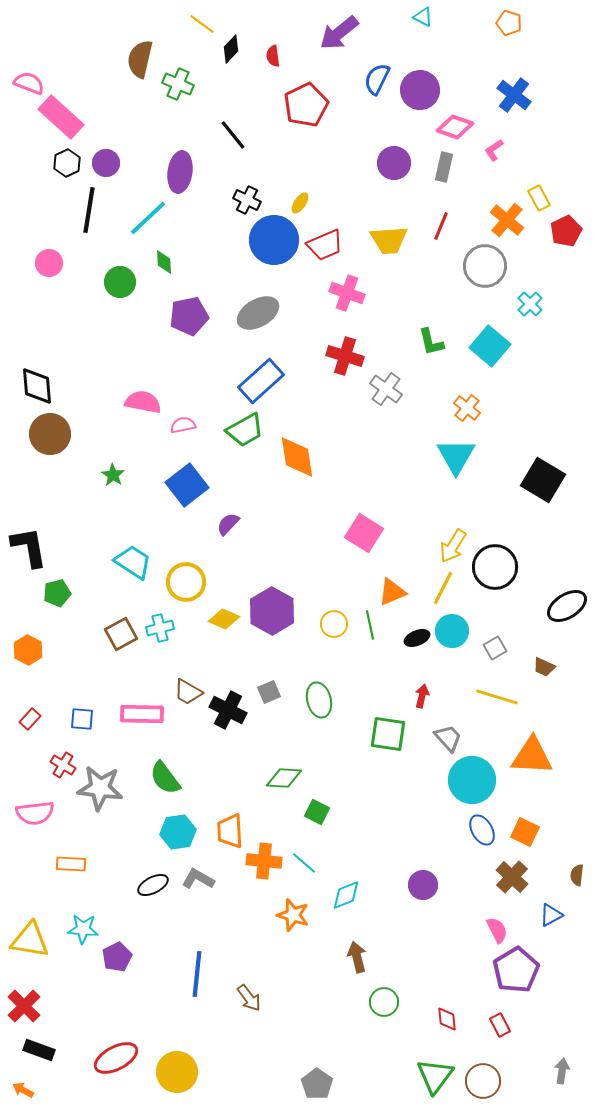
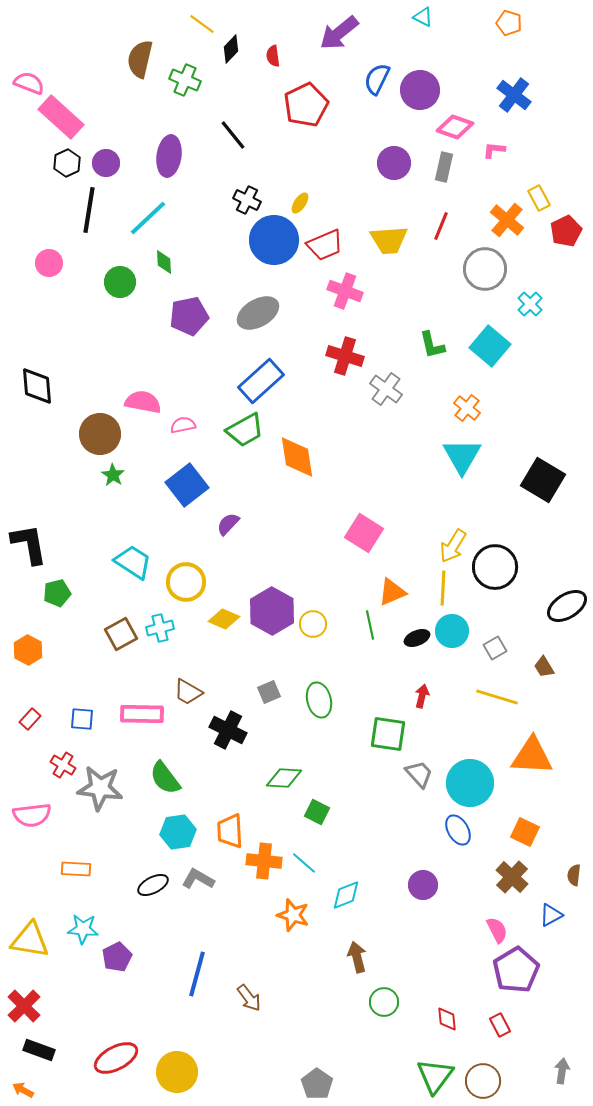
green cross at (178, 84): moved 7 px right, 4 px up
pink L-shape at (494, 150): rotated 40 degrees clockwise
purple ellipse at (180, 172): moved 11 px left, 16 px up
gray circle at (485, 266): moved 3 px down
pink cross at (347, 293): moved 2 px left, 2 px up
green L-shape at (431, 342): moved 1 px right, 3 px down
brown circle at (50, 434): moved 50 px right
cyan triangle at (456, 456): moved 6 px right
black L-shape at (29, 547): moved 3 px up
yellow line at (443, 588): rotated 24 degrees counterclockwise
yellow circle at (334, 624): moved 21 px left
brown trapezoid at (544, 667): rotated 35 degrees clockwise
black cross at (228, 710): moved 20 px down
gray trapezoid at (448, 738): moved 29 px left, 36 px down
cyan circle at (472, 780): moved 2 px left, 3 px down
pink semicircle at (35, 813): moved 3 px left, 2 px down
blue ellipse at (482, 830): moved 24 px left
orange rectangle at (71, 864): moved 5 px right, 5 px down
brown semicircle at (577, 875): moved 3 px left
blue line at (197, 974): rotated 9 degrees clockwise
